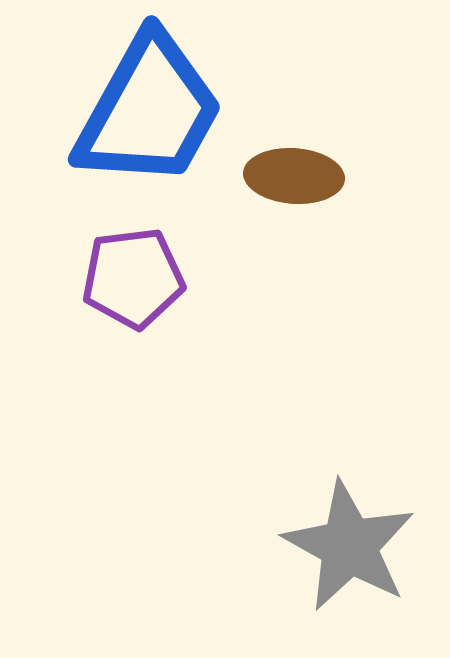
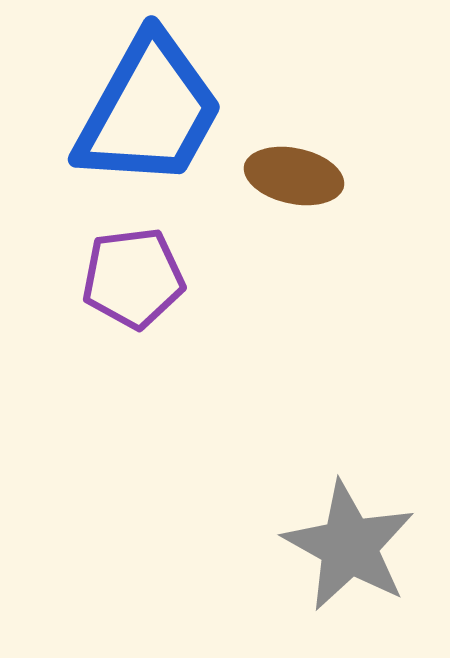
brown ellipse: rotated 8 degrees clockwise
